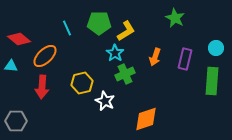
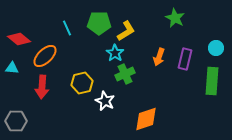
orange arrow: moved 4 px right
cyan triangle: moved 1 px right, 2 px down
